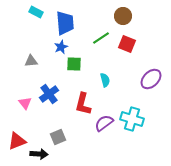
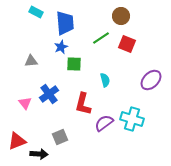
brown circle: moved 2 px left
purple ellipse: moved 1 px down
gray square: moved 2 px right
